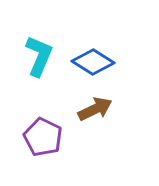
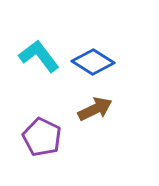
cyan L-shape: rotated 60 degrees counterclockwise
purple pentagon: moved 1 px left
